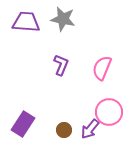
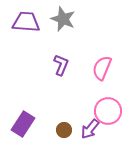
gray star: rotated 10 degrees clockwise
pink circle: moved 1 px left, 1 px up
